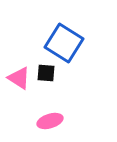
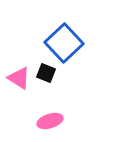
blue square: rotated 15 degrees clockwise
black square: rotated 18 degrees clockwise
